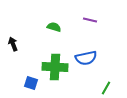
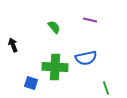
green semicircle: rotated 32 degrees clockwise
black arrow: moved 1 px down
green line: rotated 48 degrees counterclockwise
